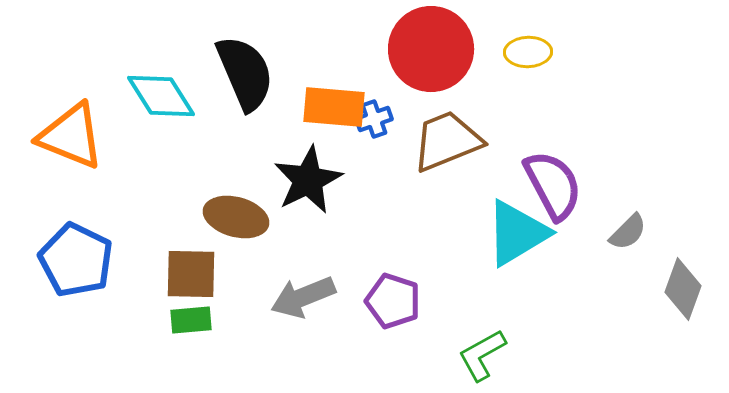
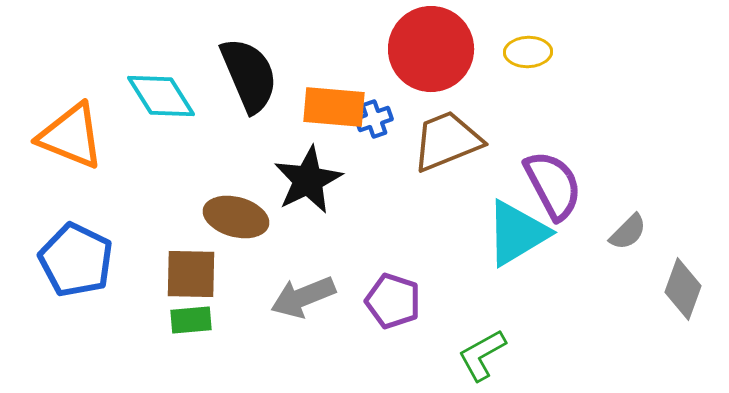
black semicircle: moved 4 px right, 2 px down
